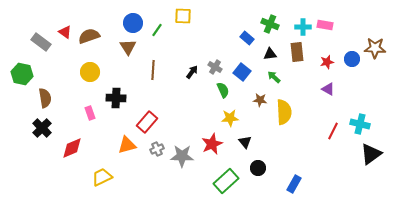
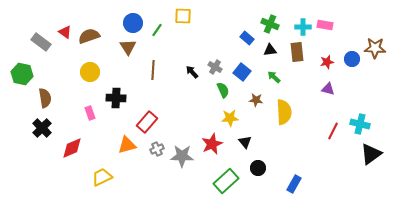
black triangle at (270, 54): moved 4 px up
black arrow at (192, 72): rotated 80 degrees counterclockwise
purple triangle at (328, 89): rotated 16 degrees counterclockwise
brown star at (260, 100): moved 4 px left
